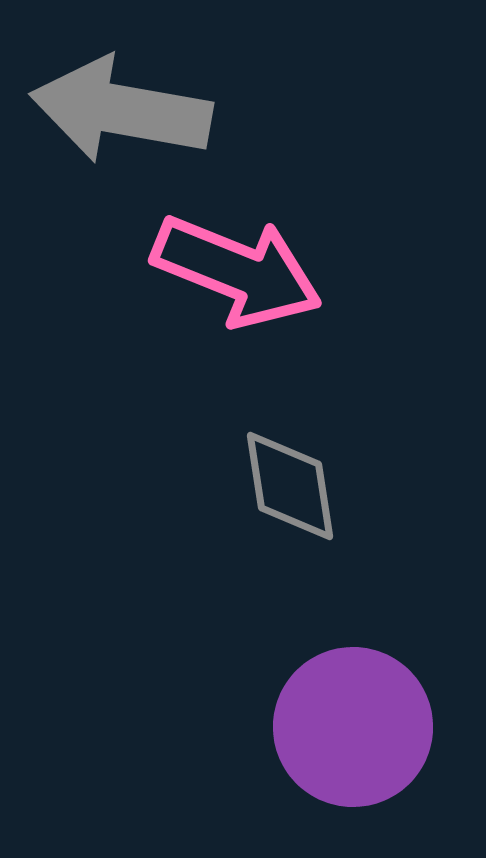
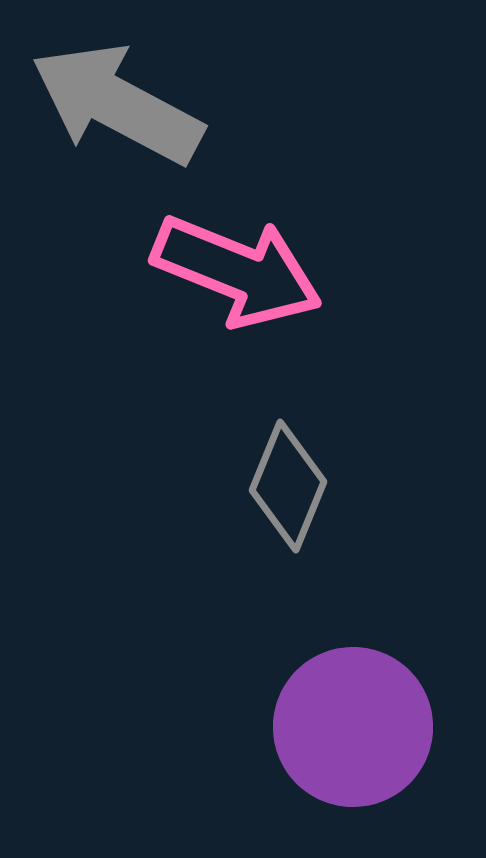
gray arrow: moved 4 px left, 6 px up; rotated 18 degrees clockwise
gray diamond: moved 2 px left; rotated 31 degrees clockwise
